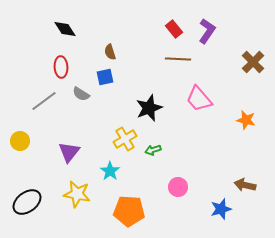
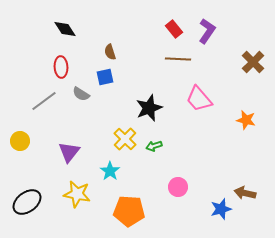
yellow cross: rotated 15 degrees counterclockwise
green arrow: moved 1 px right, 4 px up
brown arrow: moved 8 px down
